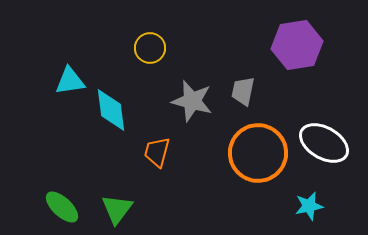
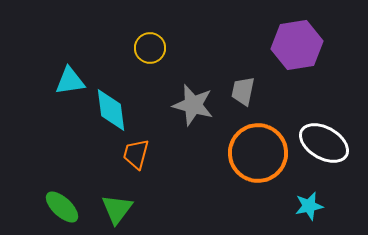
gray star: moved 1 px right, 4 px down
orange trapezoid: moved 21 px left, 2 px down
